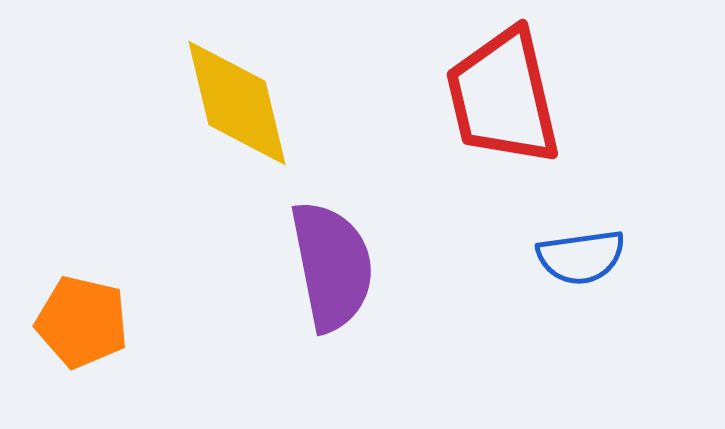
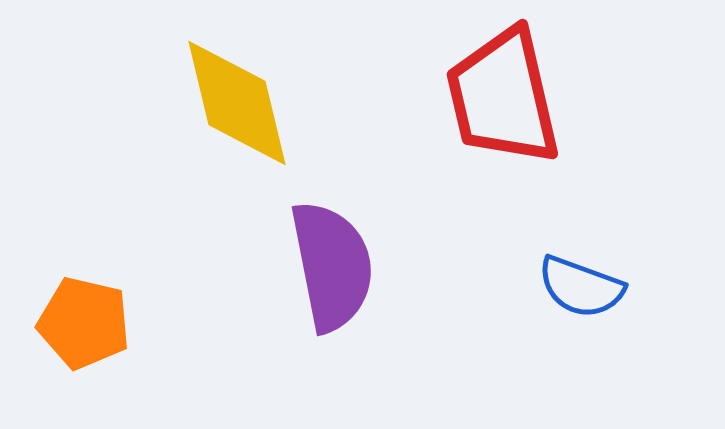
blue semicircle: moved 30 px down; rotated 28 degrees clockwise
orange pentagon: moved 2 px right, 1 px down
